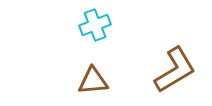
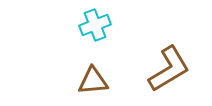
brown L-shape: moved 6 px left, 1 px up
